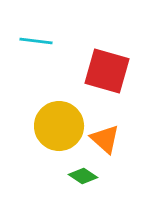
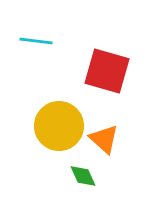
orange triangle: moved 1 px left
green diamond: rotated 32 degrees clockwise
